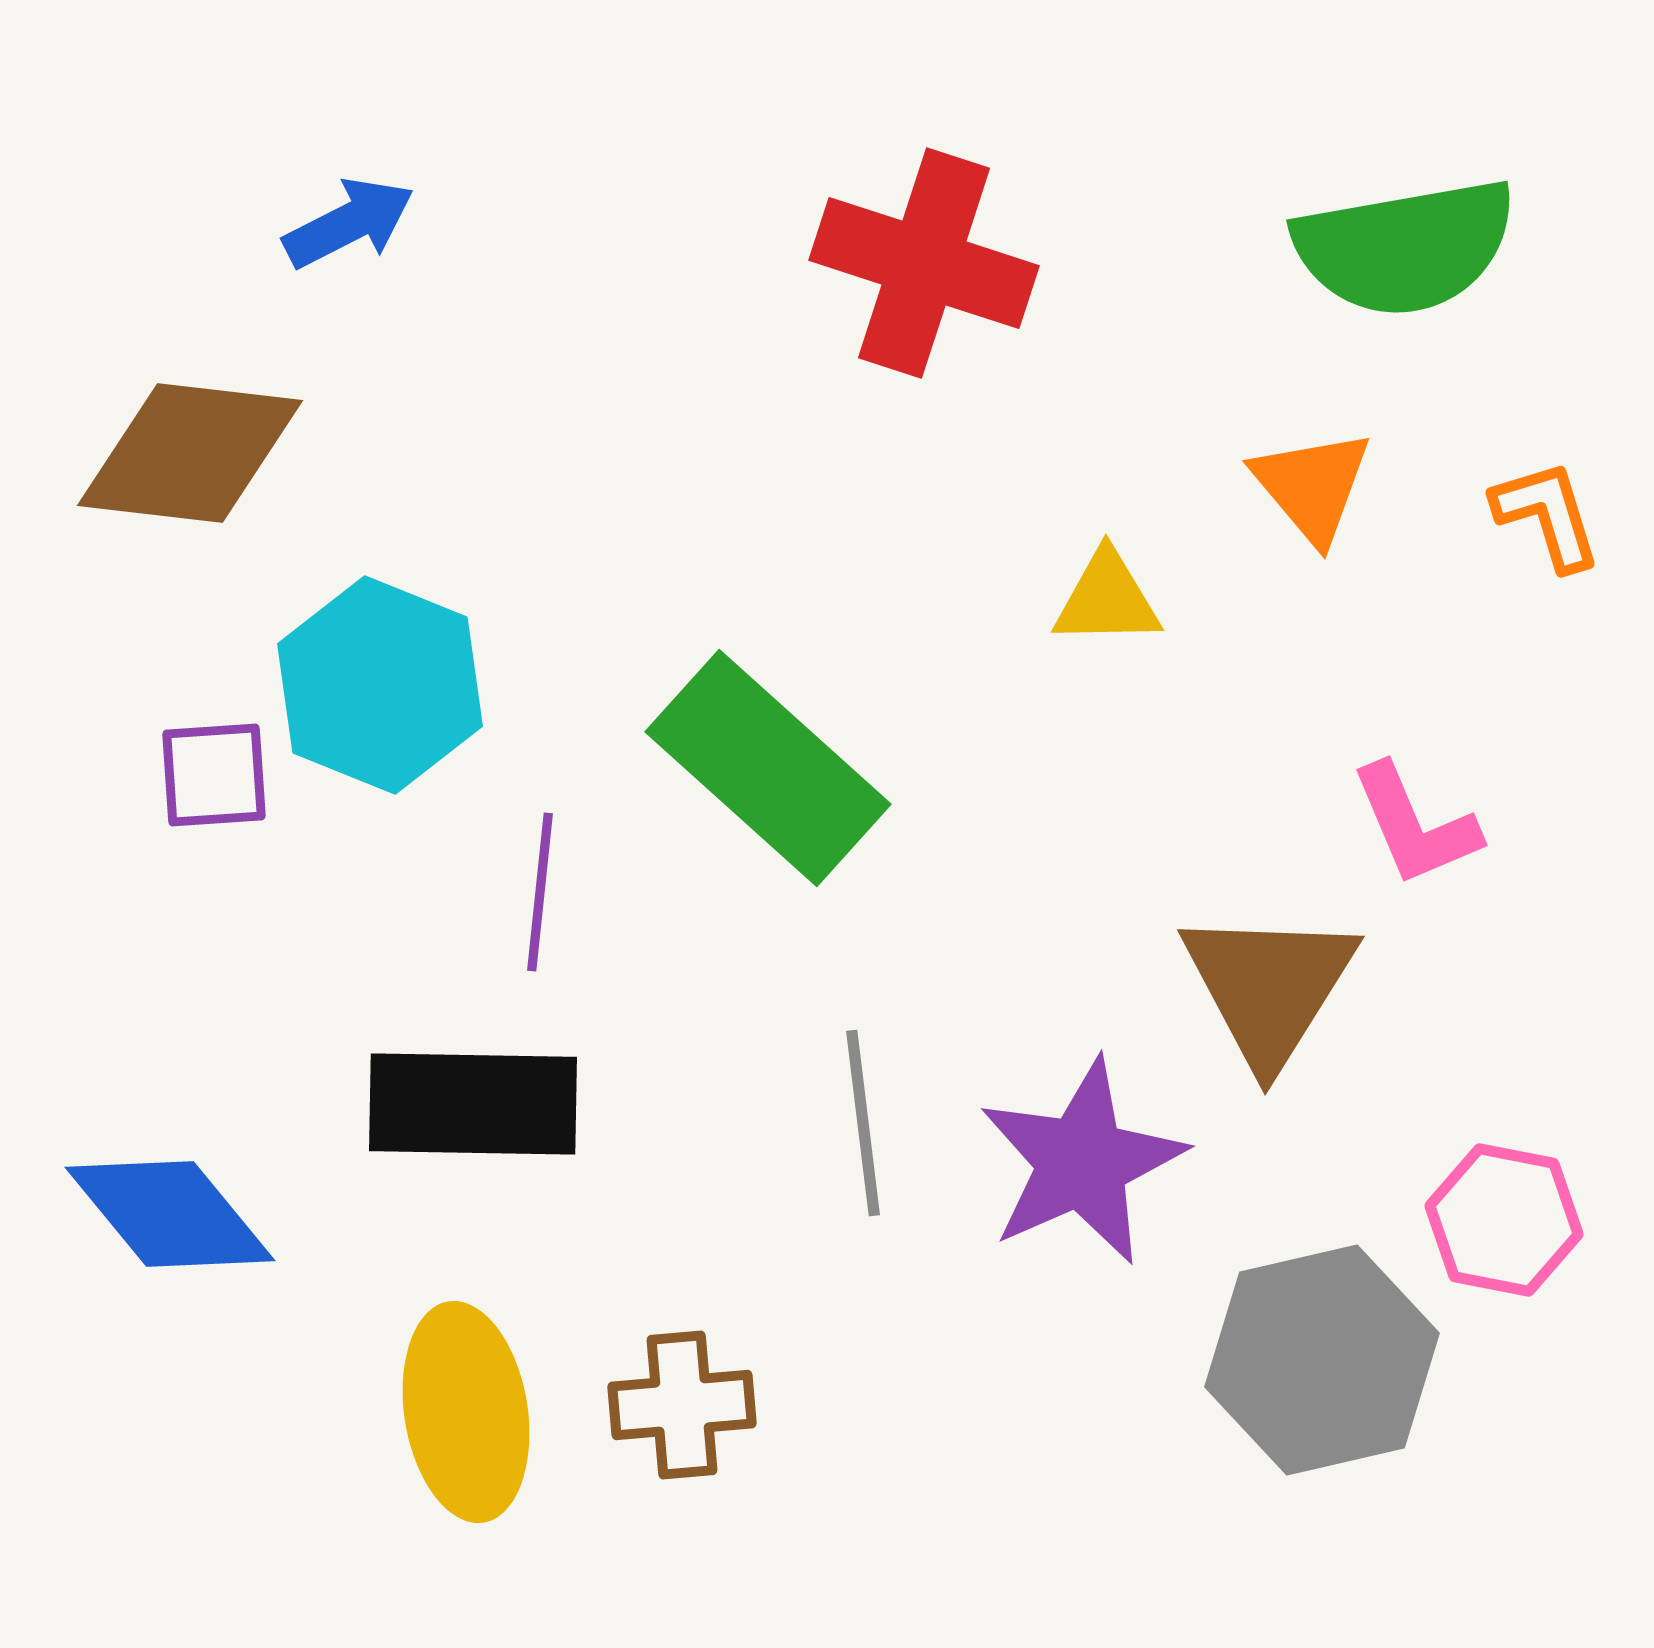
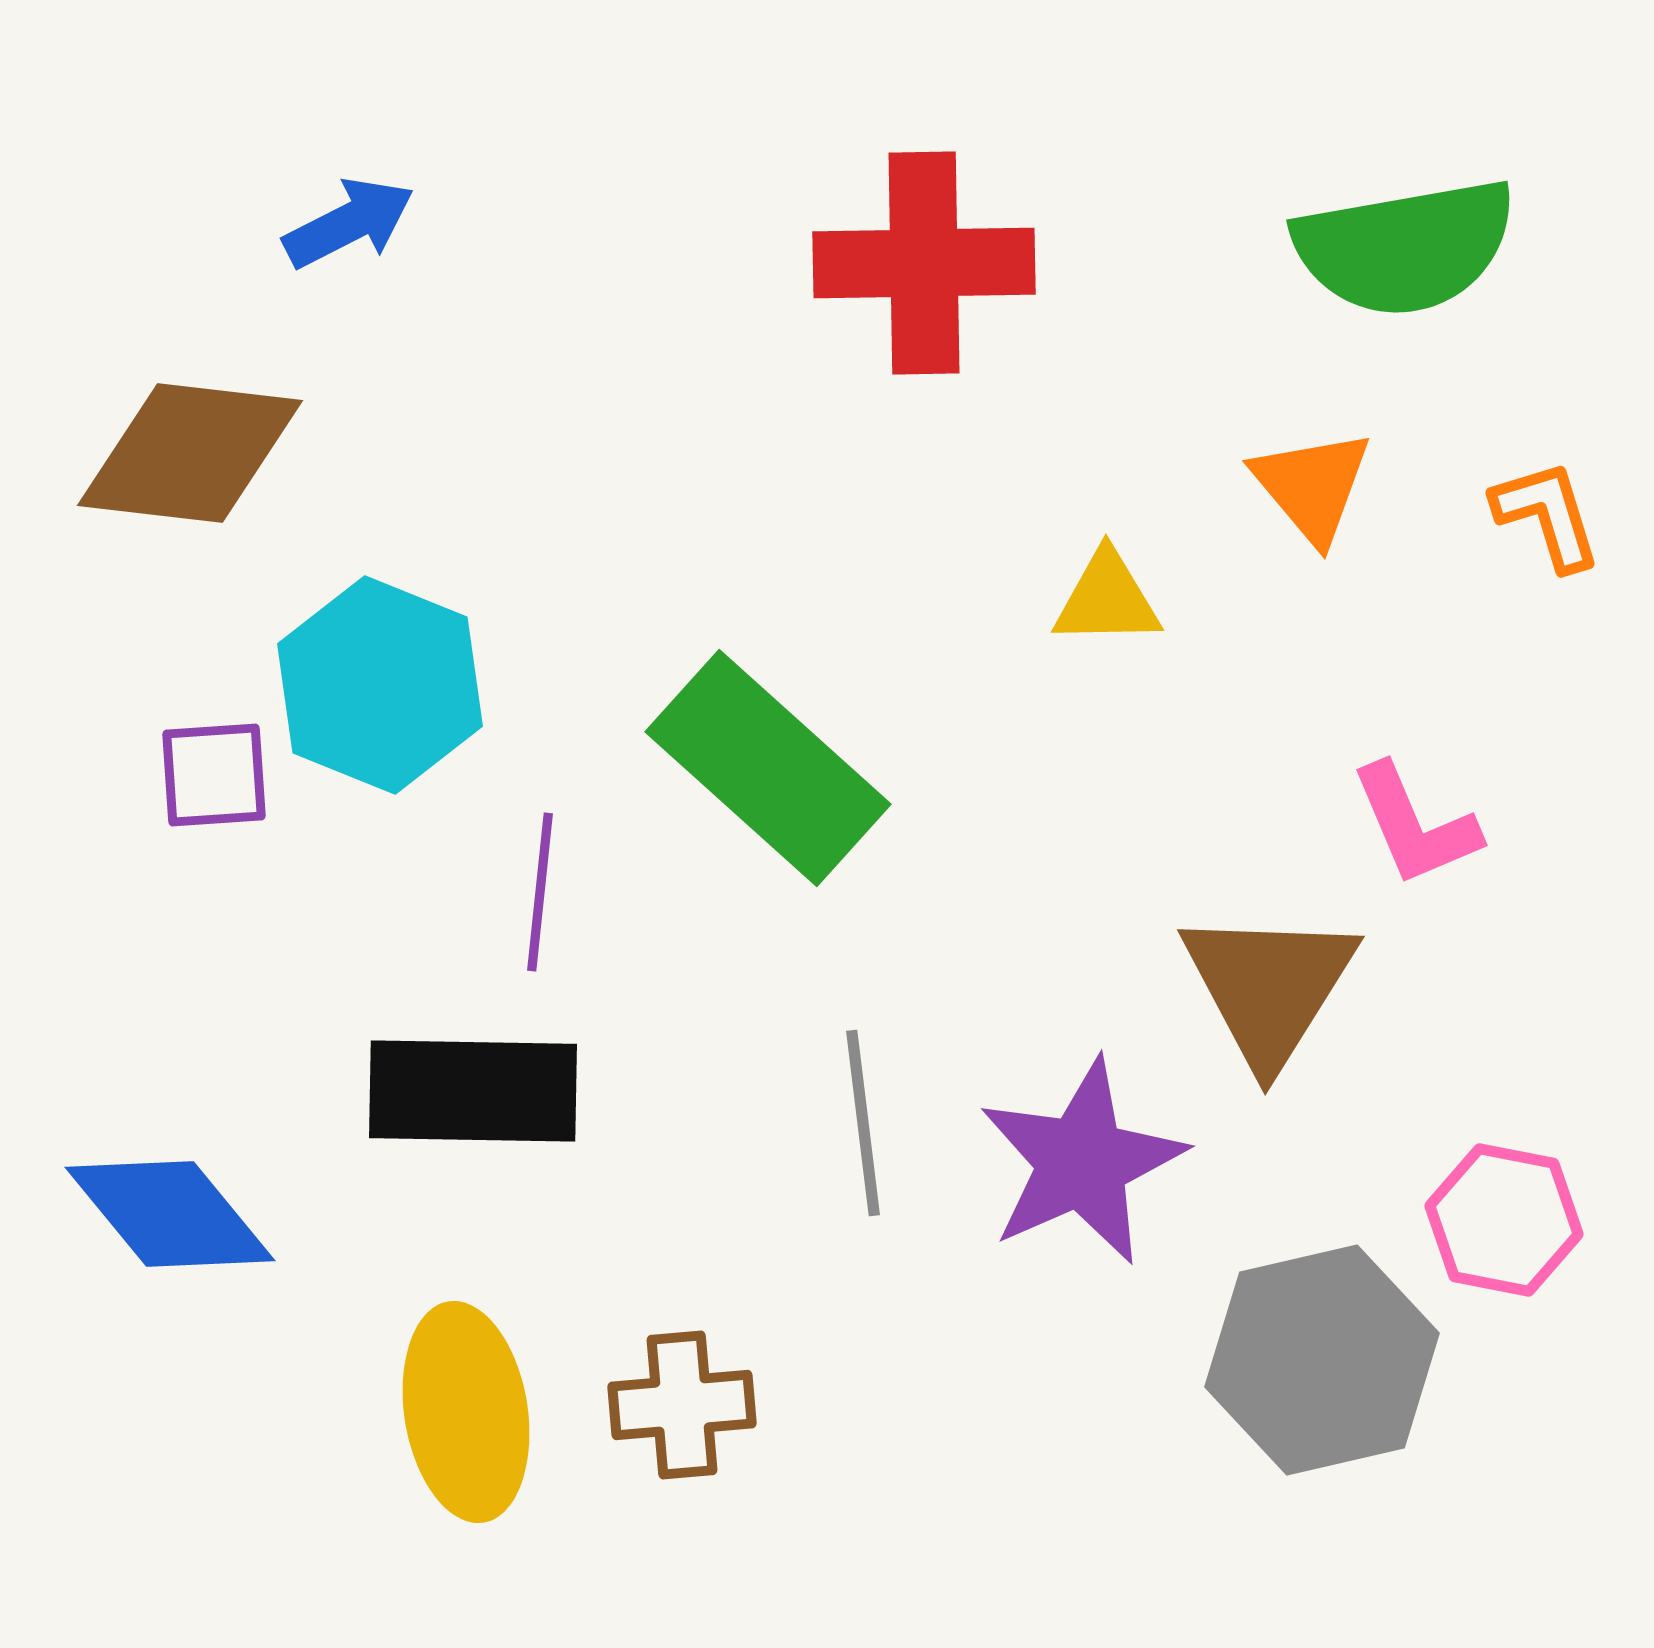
red cross: rotated 19 degrees counterclockwise
black rectangle: moved 13 px up
